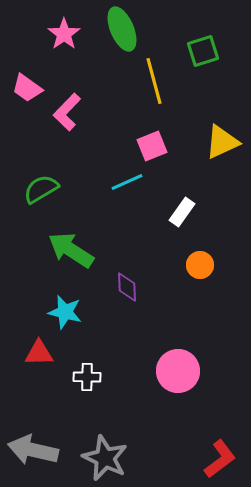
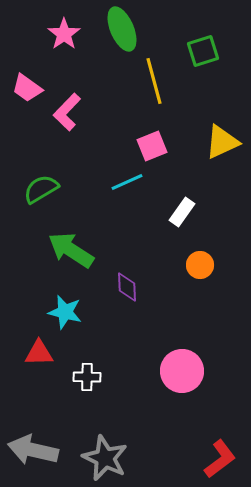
pink circle: moved 4 px right
